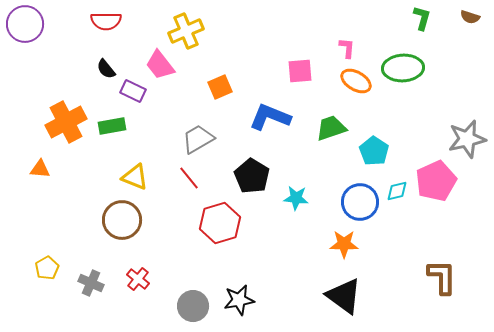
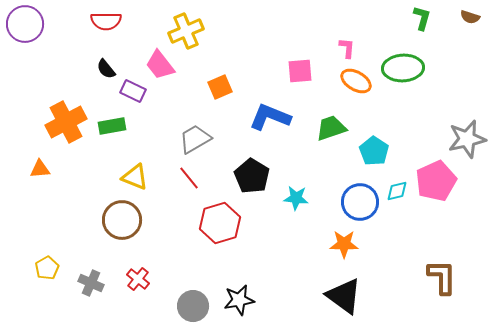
gray trapezoid: moved 3 px left
orange triangle: rotated 10 degrees counterclockwise
